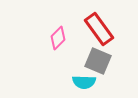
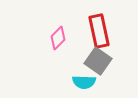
red rectangle: moved 2 px down; rotated 24 degrees clockwise
gray square: rotated 12 degrees clockwise
